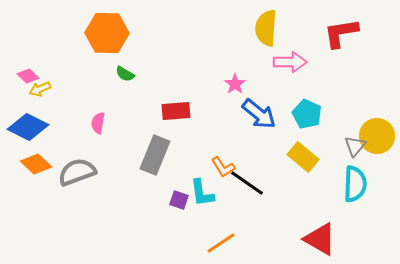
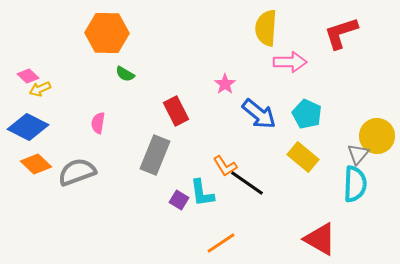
red L-shape: rotated 9 degrees counterclockwise
pink star: moved 10 px left
red rectangle: rotated 68 degrees clockwise
gray triangle: moved 3 px right, 8 px down
orange L-shape: moved 2 px right, 1 px up
purple square: rotated 12 degrees clockwise
